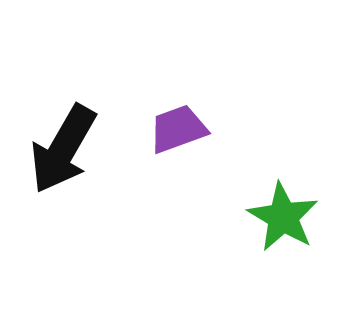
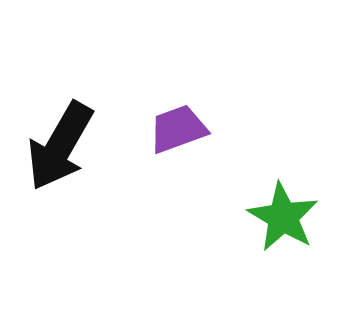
black arrow: moved 3 px left, 3 px up
